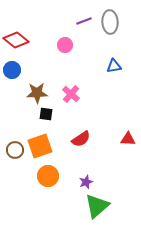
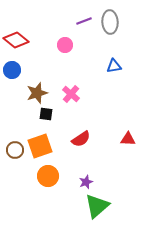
brown star: rotated 15 degrees counterclockwise
